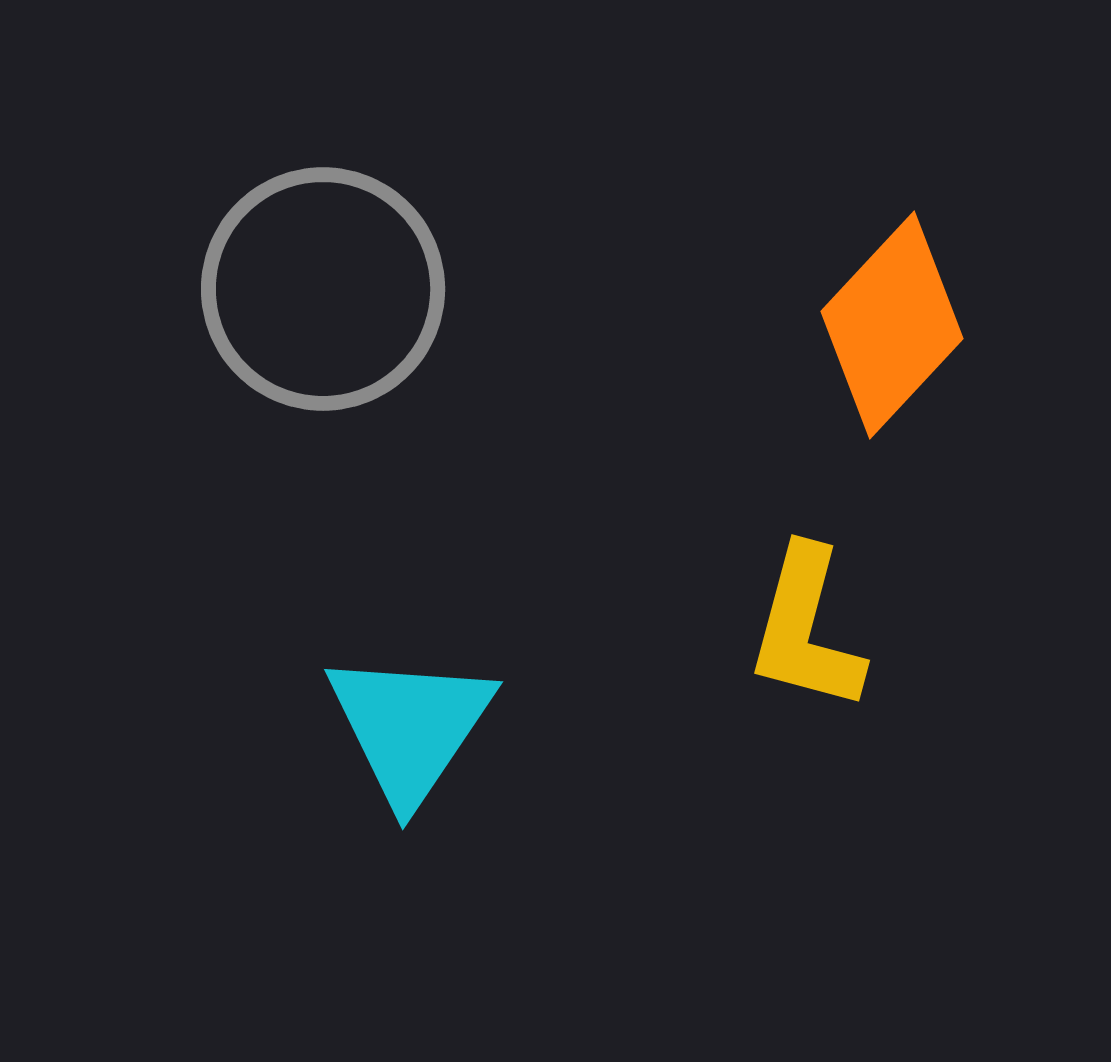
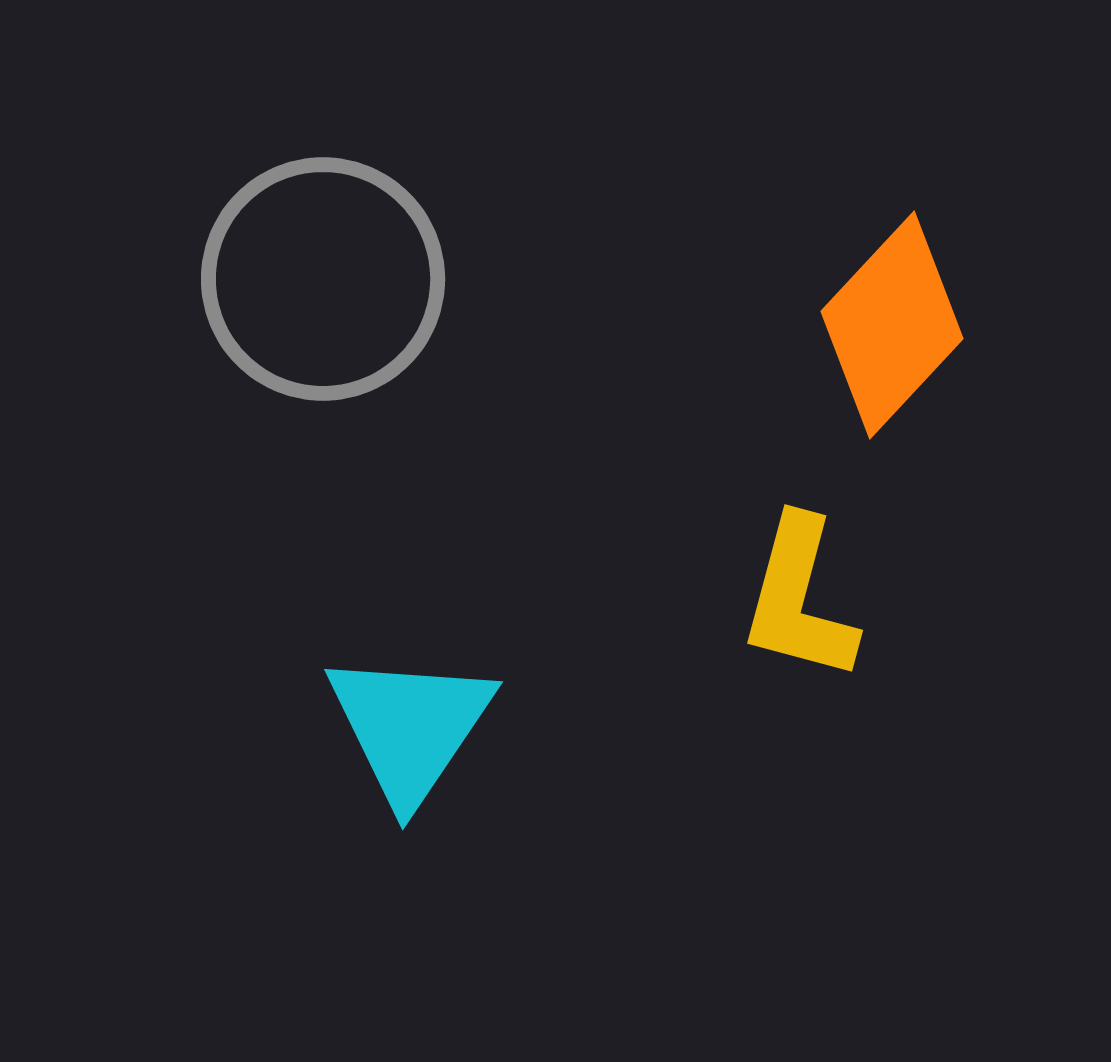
gray circle: moved 10 px up
yellow L-shape: moved 7 px left, 30 px up
